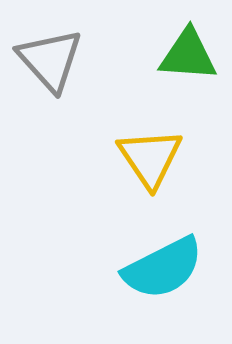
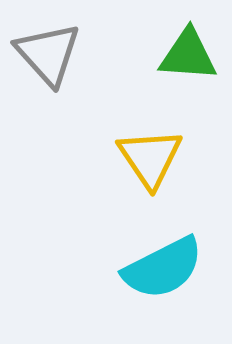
gray triangle: moved 2 px left, 6 px up
